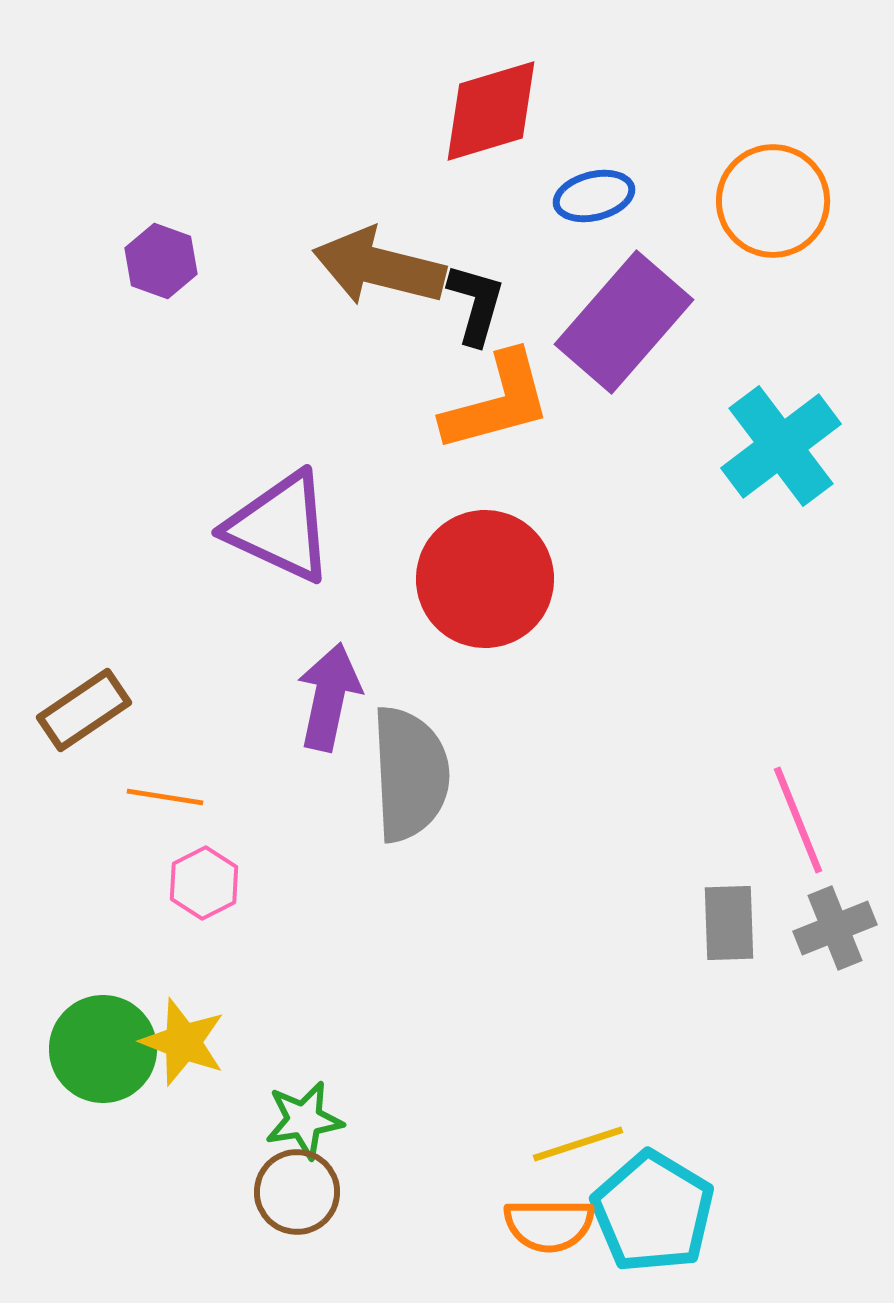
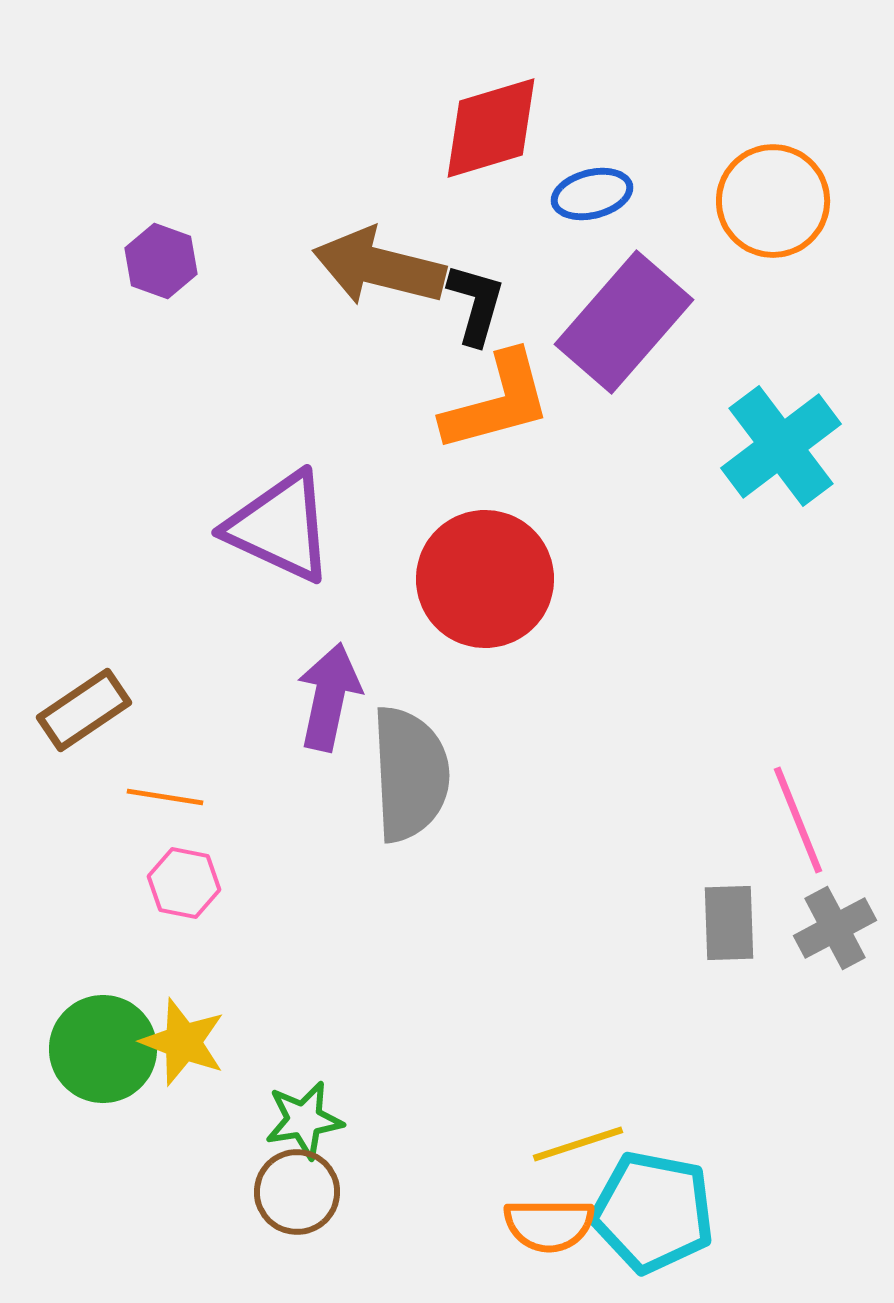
red diamond: moved 17 px down
blue ellipse: moved 2 px left, 2 px up
pink hexagon: moved 20 px left; rotated 22 degrees counterclockwise
gray cross: rotated 6 degrees counterclockwise
cyan pentagon: rotated 20 degrees counterclockwise
